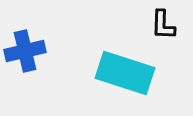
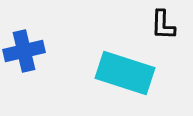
blue cross: moved 1 px left
